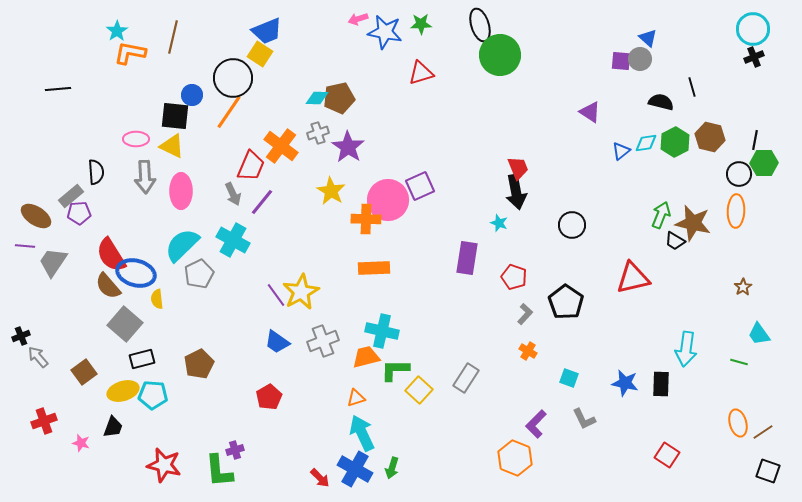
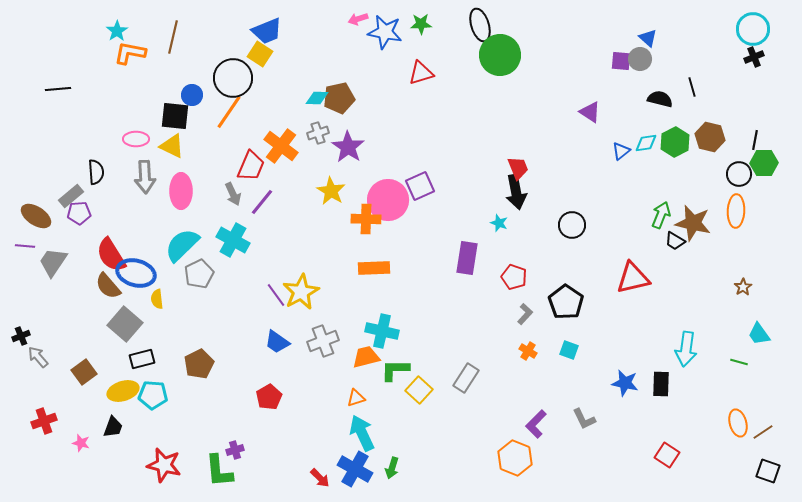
black semicircle at (661, 102): moved 1 px left, 3 px up
cyan square at (569, 378): moved 28 px up
